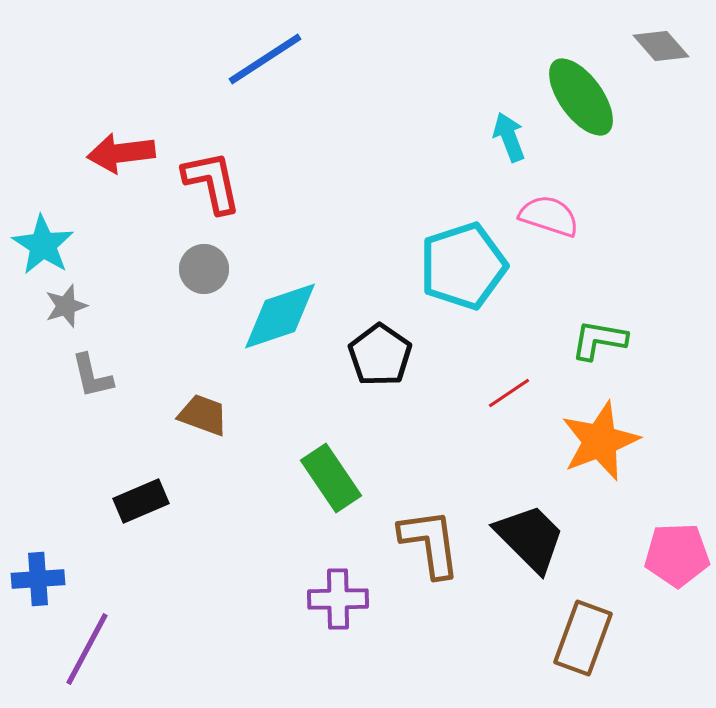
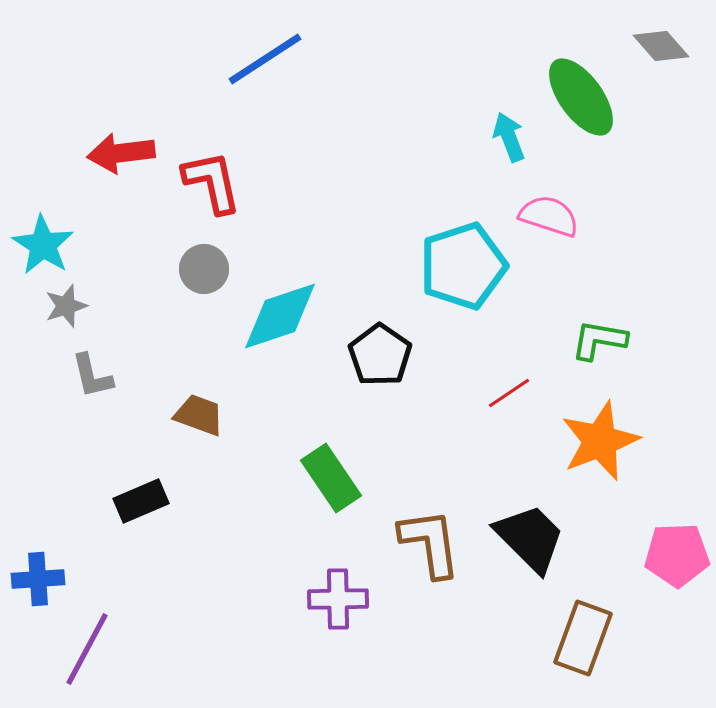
brown trapezoid: moved 4 px left
